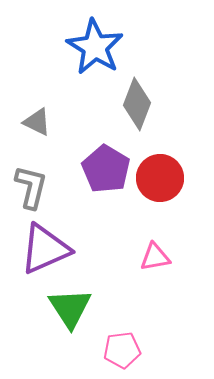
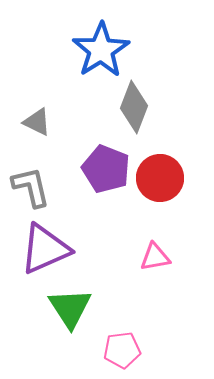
blue star: moved 6 px right, 3 px down; rotated 8 degrees clockwise
gray diamond: moved 3 px left, 3 px down
purple pentagon: rotated 9 degrees counterclockwise
gray L-shape: rotated 27 degrees counterclockwise
